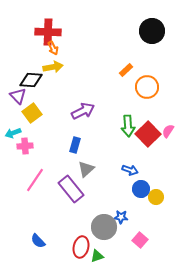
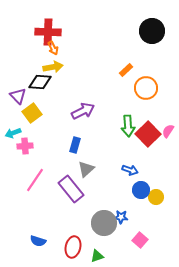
black diamond: moved 9 px right, 2 px down
orange circle: moved 1 px left, 1 px down
blue circle: moved 1 px down
gray circle: moved 4 px up
blue semicircle: rotated 28 degrees counterclockwise
red ellipse: moved 8 px left
